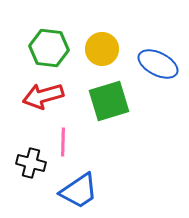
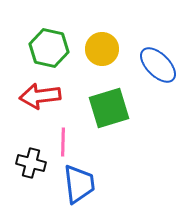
green hexagon: rotated 6 degrees clockwise
blue ellipse: moved 1 px down; rotated 18 degrees clockwise
red arrow: moved 3 px left; rotated 9 degrees clockwise
green square: moved 7 px down
blue trapezoid: moved 7 px up; rotated 63 degrees counterclockwise
